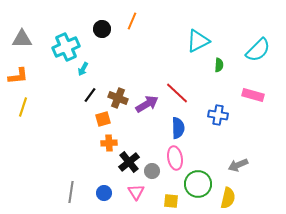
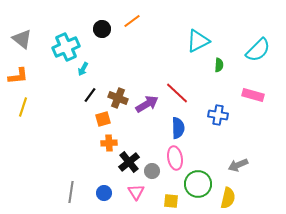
orange line: rotated 30 degrees clockwise
gray triangle: rotated 40 degrees clockwise
